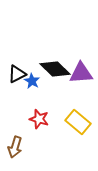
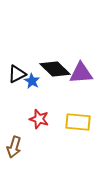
yellow rectangle: rotated 35 degrees counterclockwise
brown arrow: moved 1 px left
